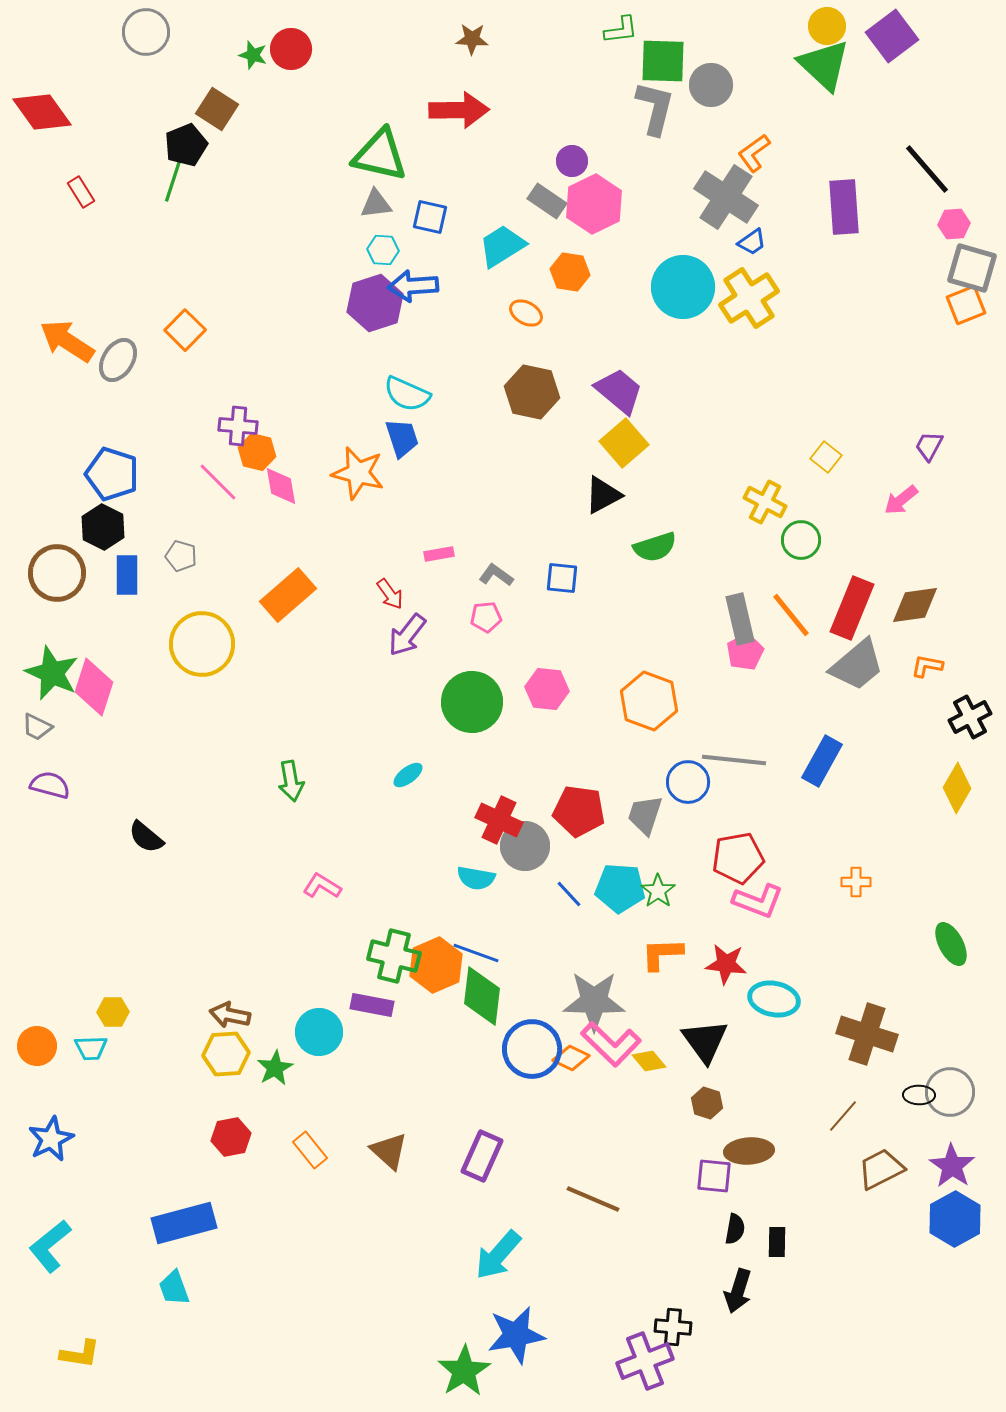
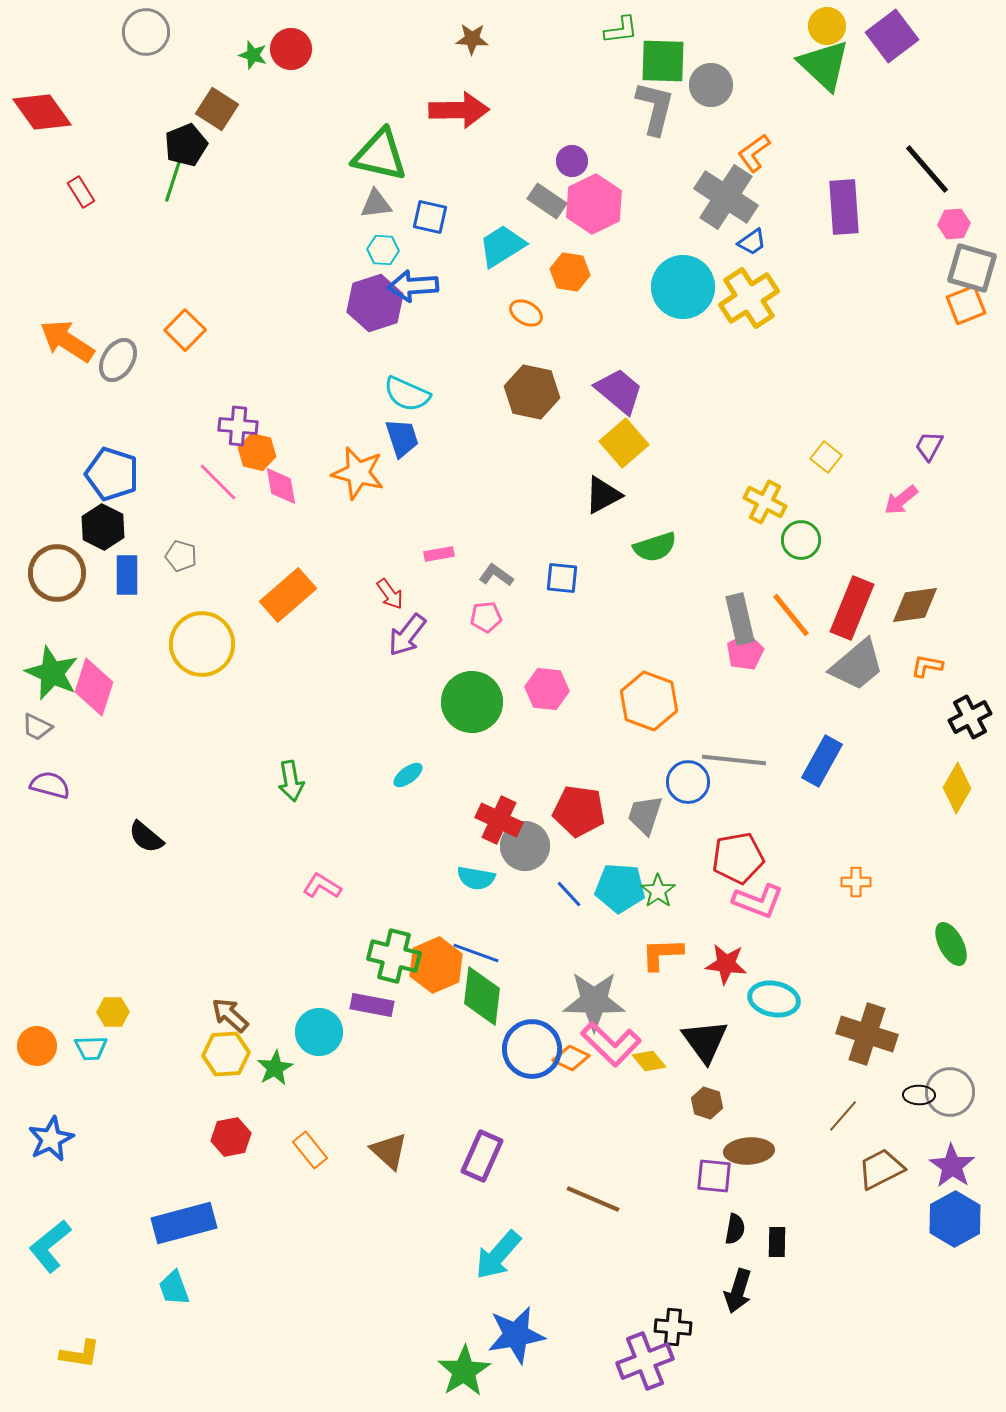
brown arrow at (230, 1015): rotated 30 degrees clockwise
